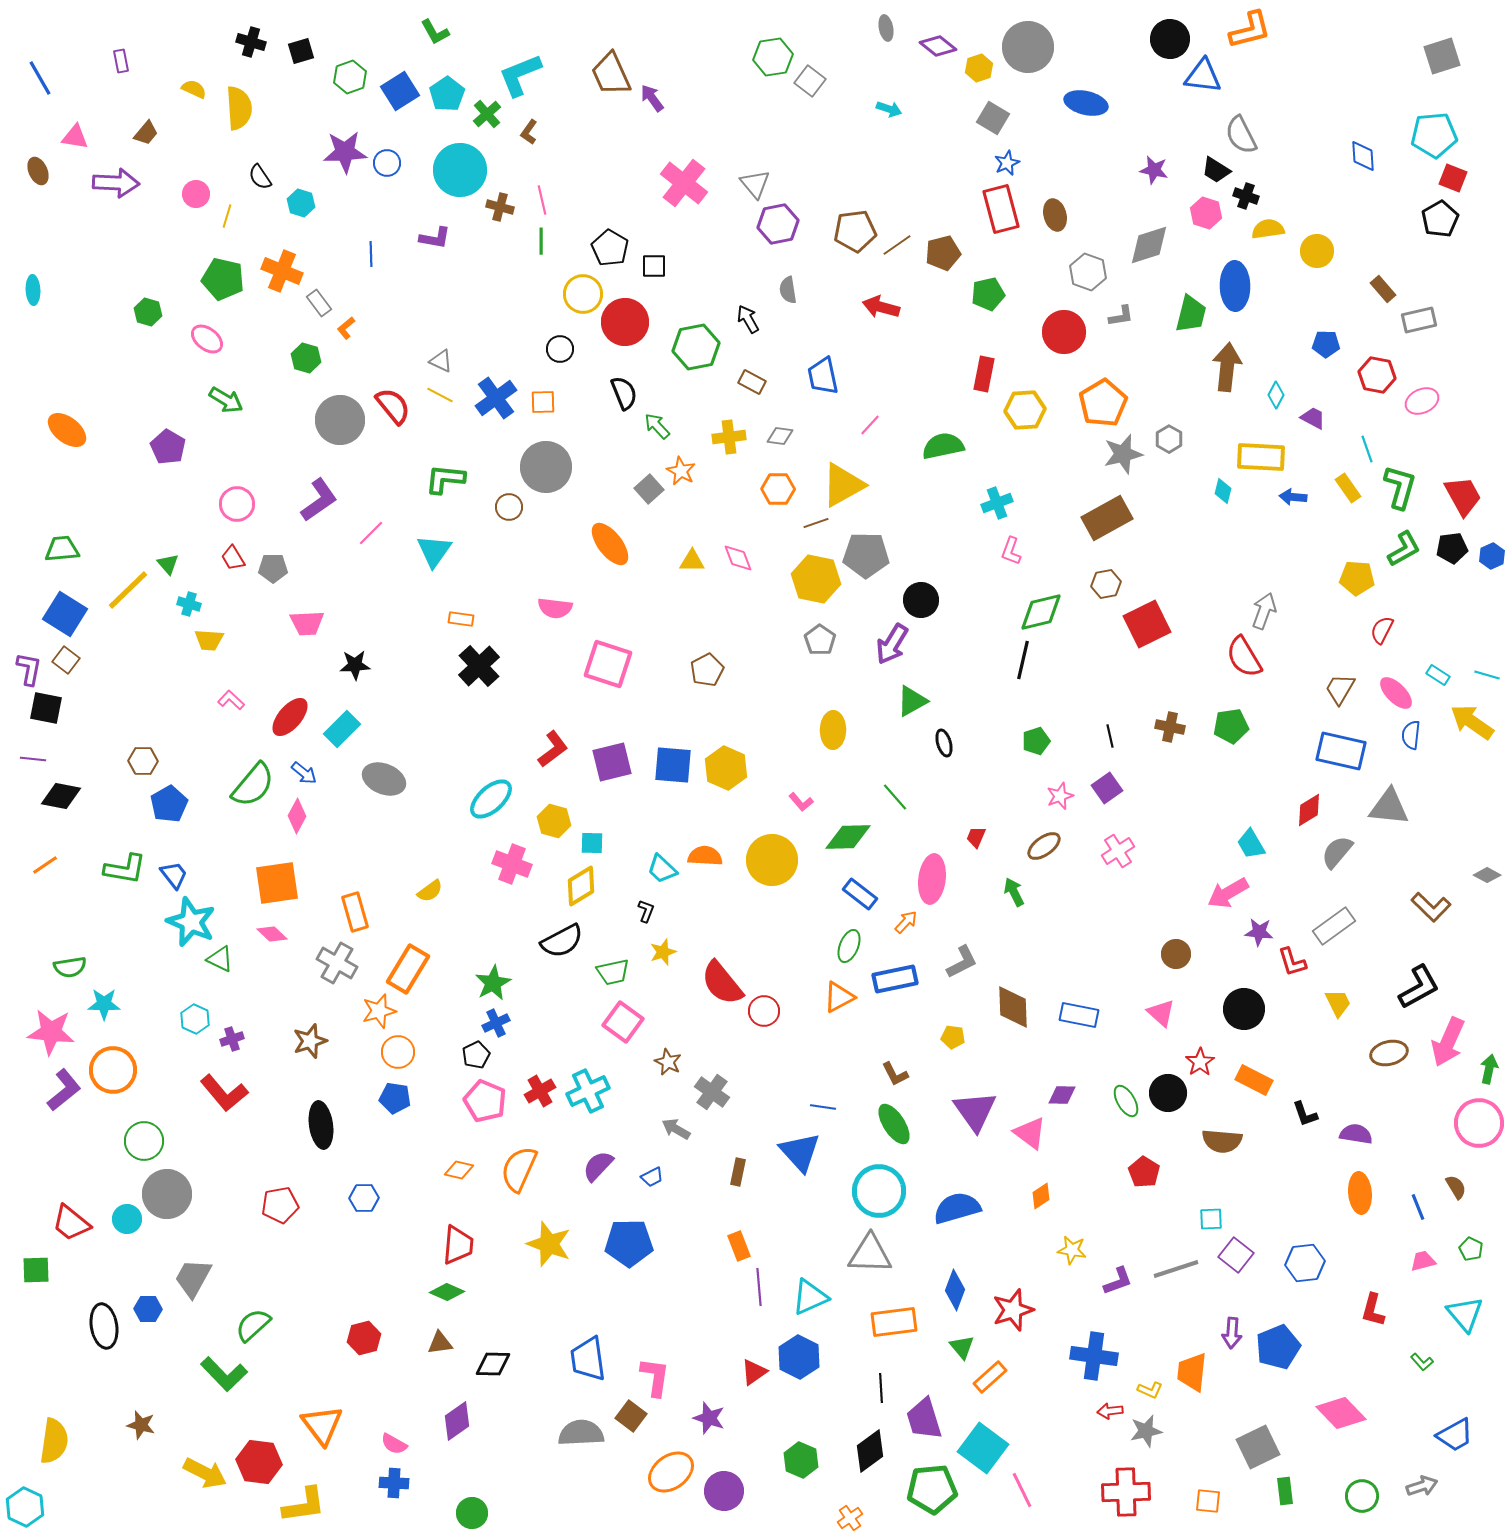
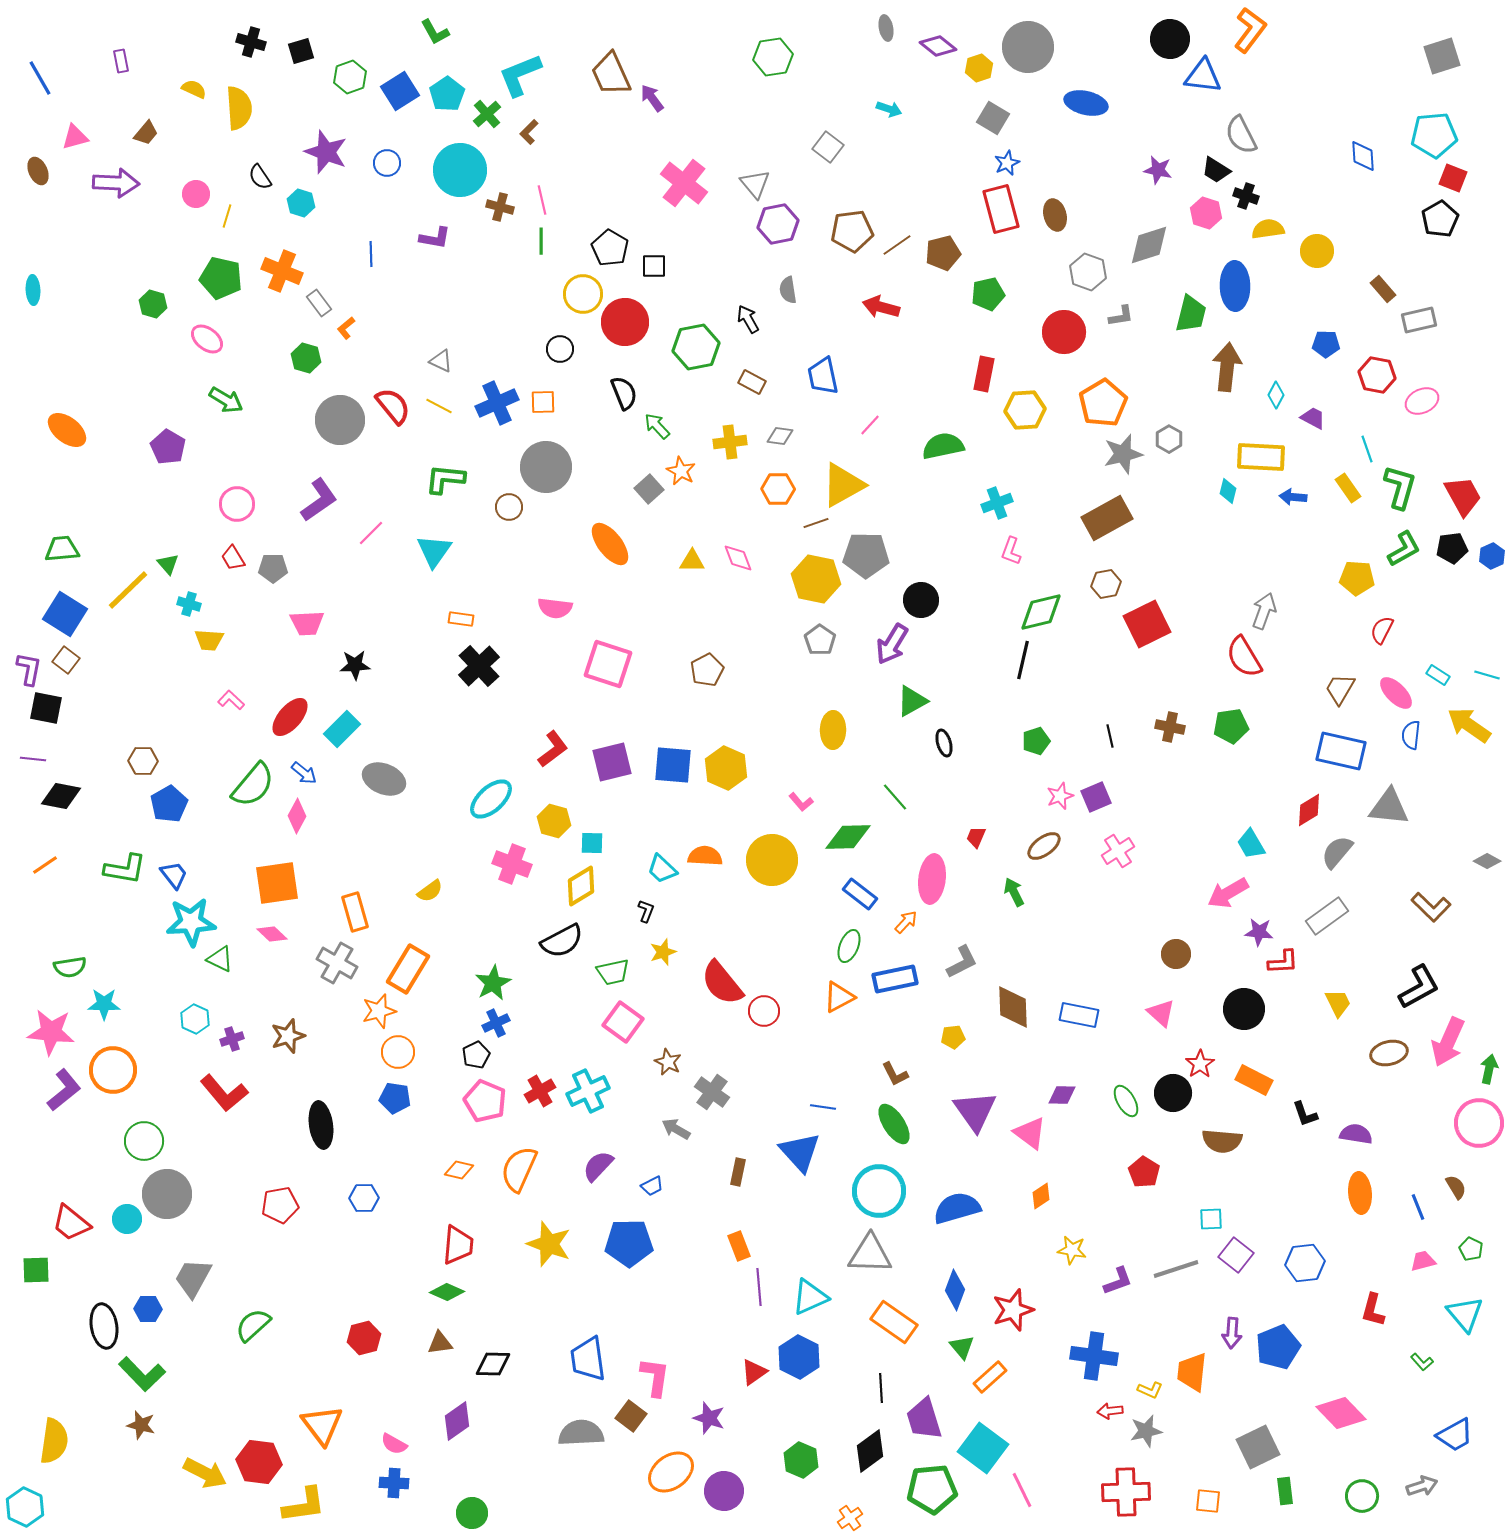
orange L-shape at (1250, 30): rotated 39 degrees counterclockwise
gray square at (810, 81): moved 18 px right, 66 px down
brown L-shape at (529, 132): rotated 10 degrees clockwise
pink triangle at (75, 137): rotated 24 degrees counterclockwise
purple star at (345, 152): moved 19 px left; rotated 24 degrees clockwise
purple star at (1154, 170): moved 4 px right
brown pentagon at (855, 231): moved 3 px left
green pentagon at (223, 279): moved 2 px left, 1 px up
green hexagon at (148, 312): moved 5 px right, 8 px up
yellow line at (440, 395): moved 1 px left, 11 px down
blue cross at (496, 398): moved 1 px right, 5 px down; rotated 12 degrees clockwise
yellow cross at (729, 437): moved 1 px right, 5 px down
cyan diamond at (1223, 491): moved 5 px right
yellow arrow at (1472, 722): moved 3 px left, 3 px down
purple square at (1107, 788): moved 11 px left, 9 px down; rotated 12 degrees clockwise
gray diamond at (1487, 875): moved 14 px up
cyan star at (191, 922): rotated 27 degrees counterclockwise
gray rectangle at (1334, 926): moved 7 px left, 10 px up
red L-shape at (1292, 962): moved 9 px left; rotated 76 degrees counterclockwise
yellow pentagon at (953, 1037): rotated 15 degrees counterclockwise
brown star at (310, 1041): moved 22 px left, 5 px up
red star at (1200, 1062): moved 2 px down
black circle at (1168, 1093): moved 5 px right
blue trapezoid at (652, 1177): moved 9 px down
orange rectangle at (894, 1322): rotated 42 degrees clockwise
green L-shape at (224, 1374): moved 82 px left
